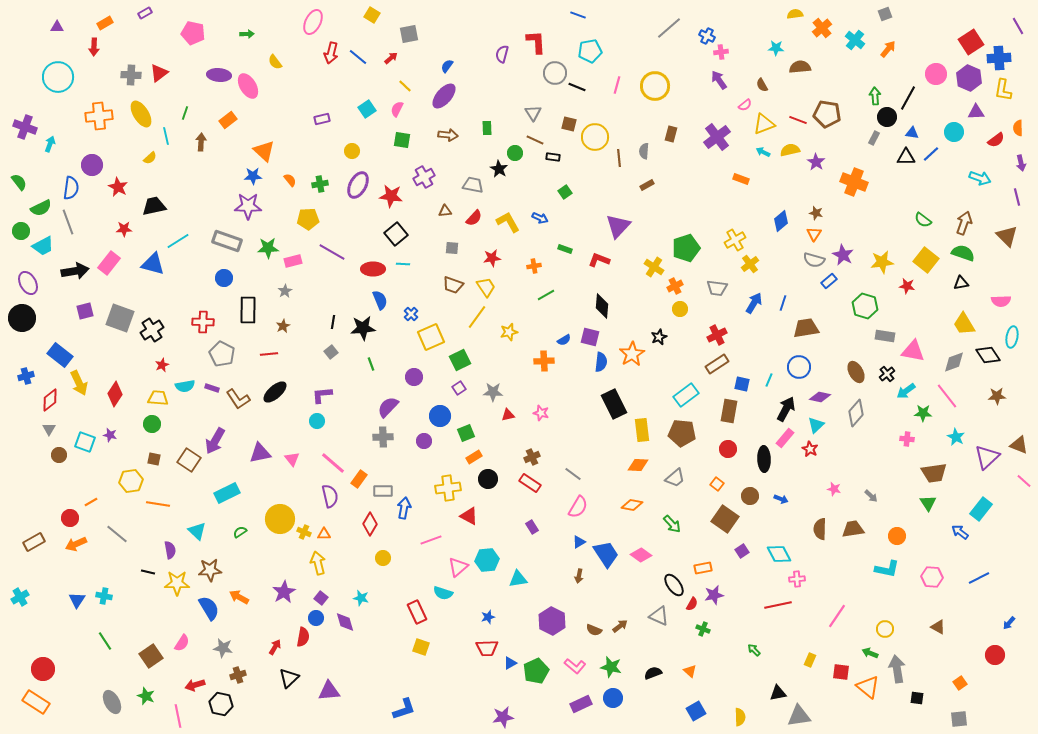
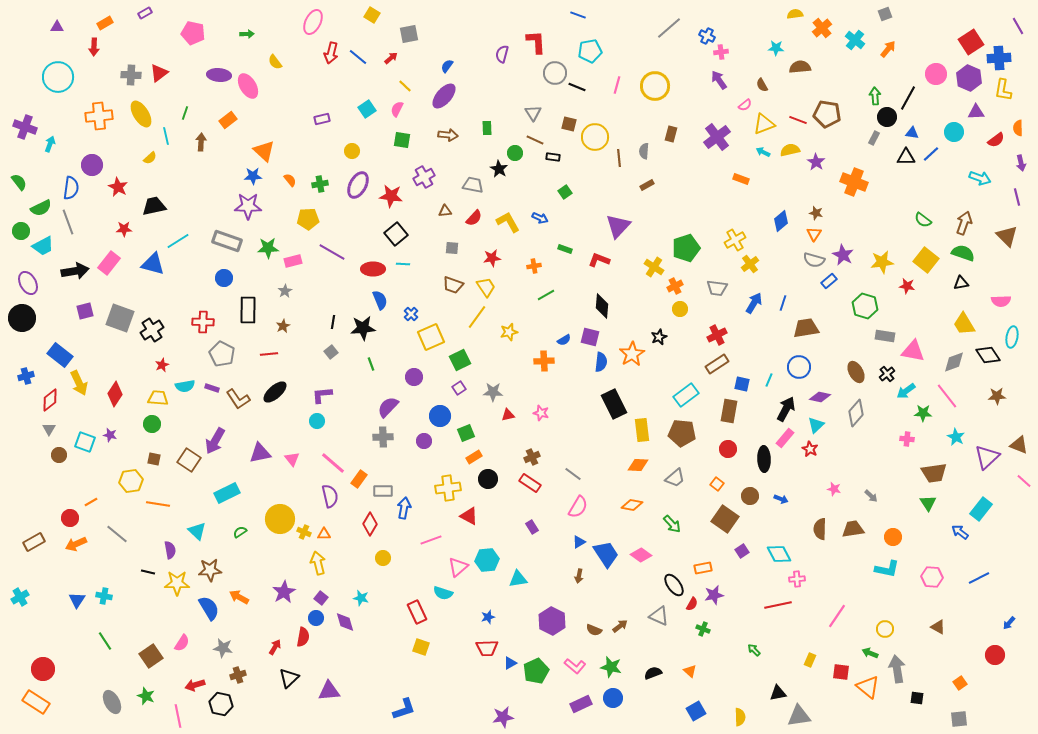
orange circle at (897, 536): moved 4 px left, 1 px down
